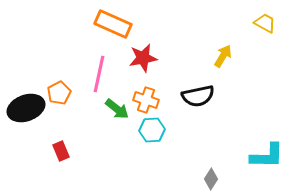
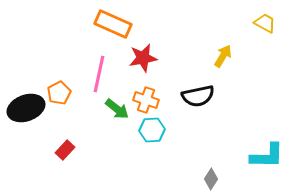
red rectangle: moved 4 px right, 1 px up; rotated 66 degrees clockwise
